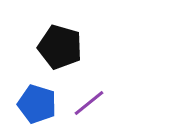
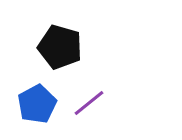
blue pentagon: rotated 27 degrees clockwise
